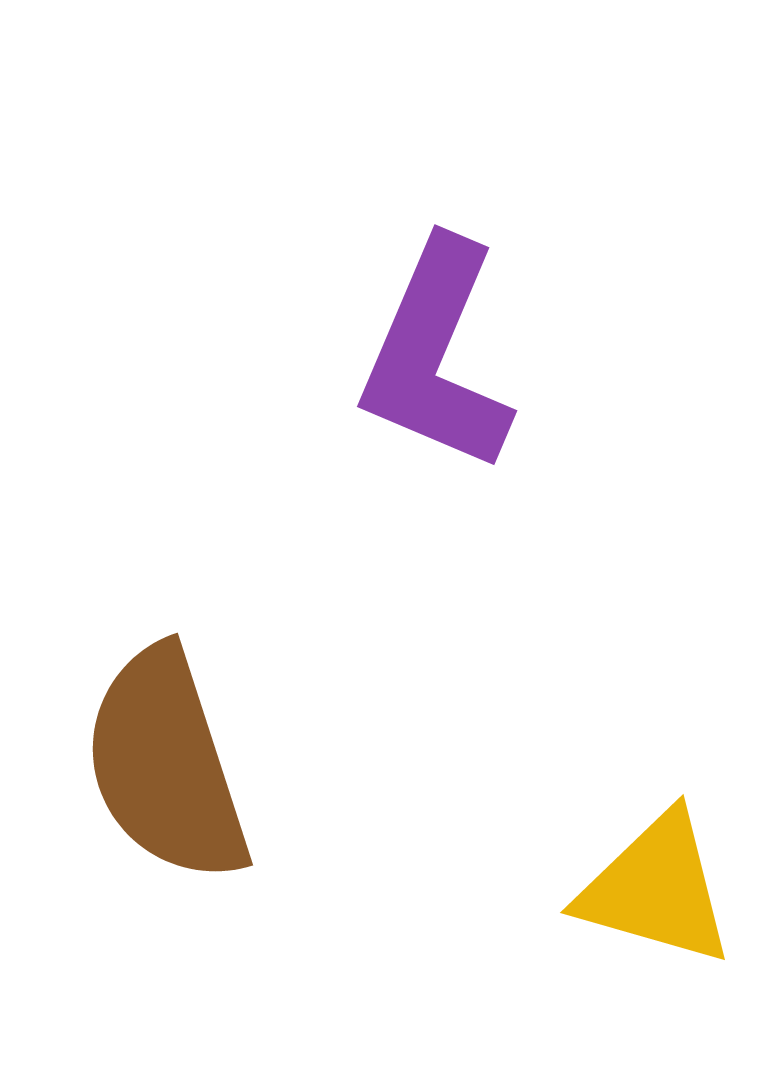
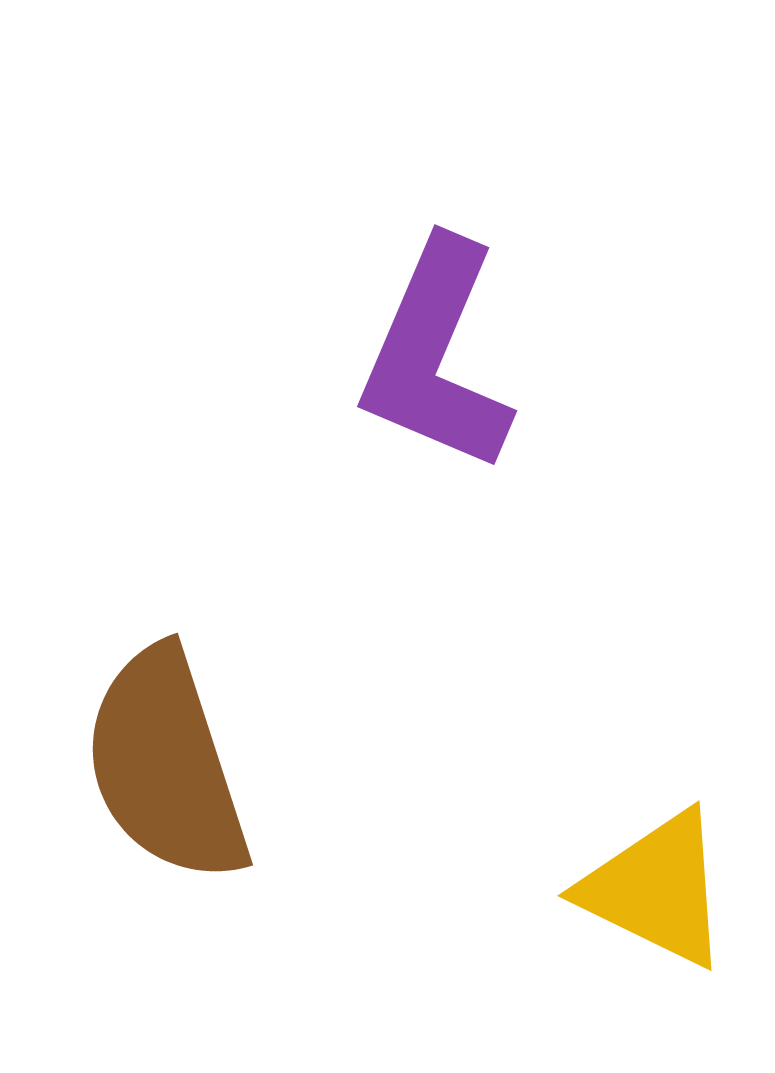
yellow triangle: rotated 10 degrees clockwise
